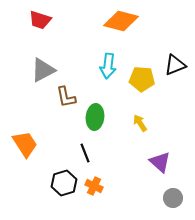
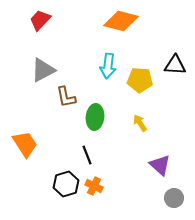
red trapezoid: rotated 115 degrees clockwise
black triangle: rotated 25 degrees clockwise
yellow pentagon: moved 2 px left, 1 px down
black line: moved 2 px right, 2 px down
purple triangle: moved 3 px down
black hexagon: moved 2 px right, 1 px down
gray circle: moved 1 px right
